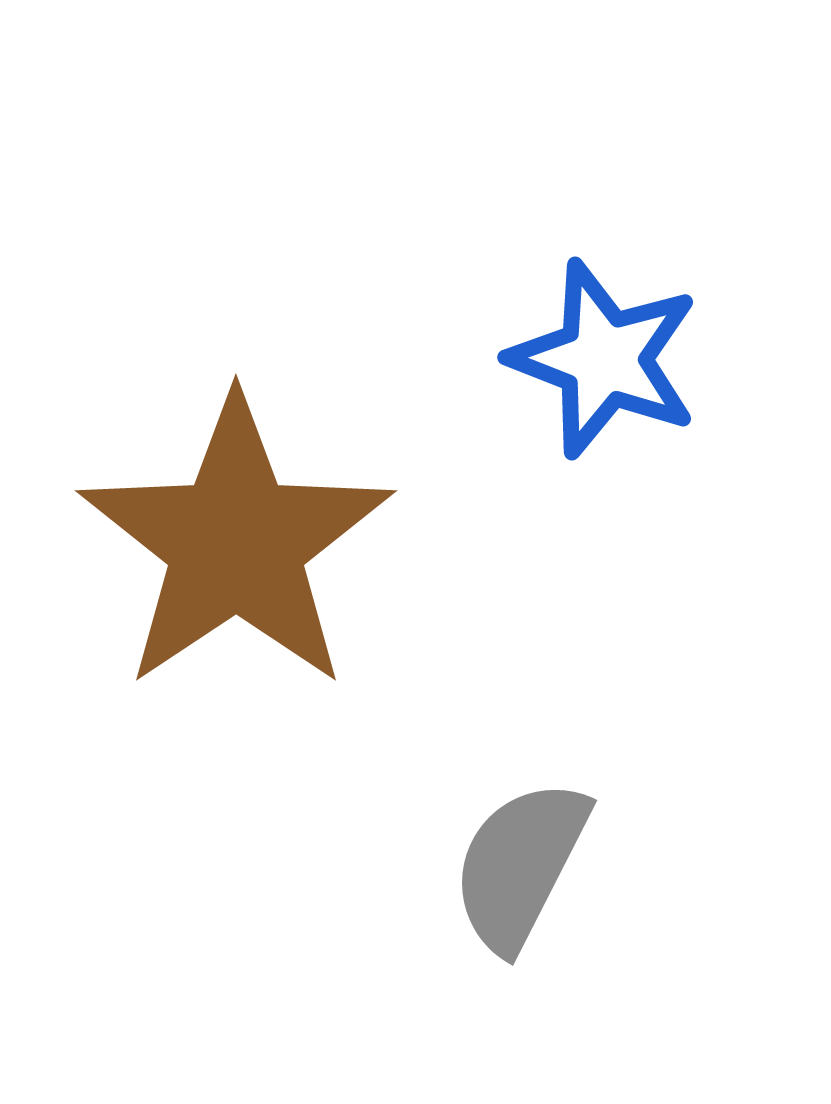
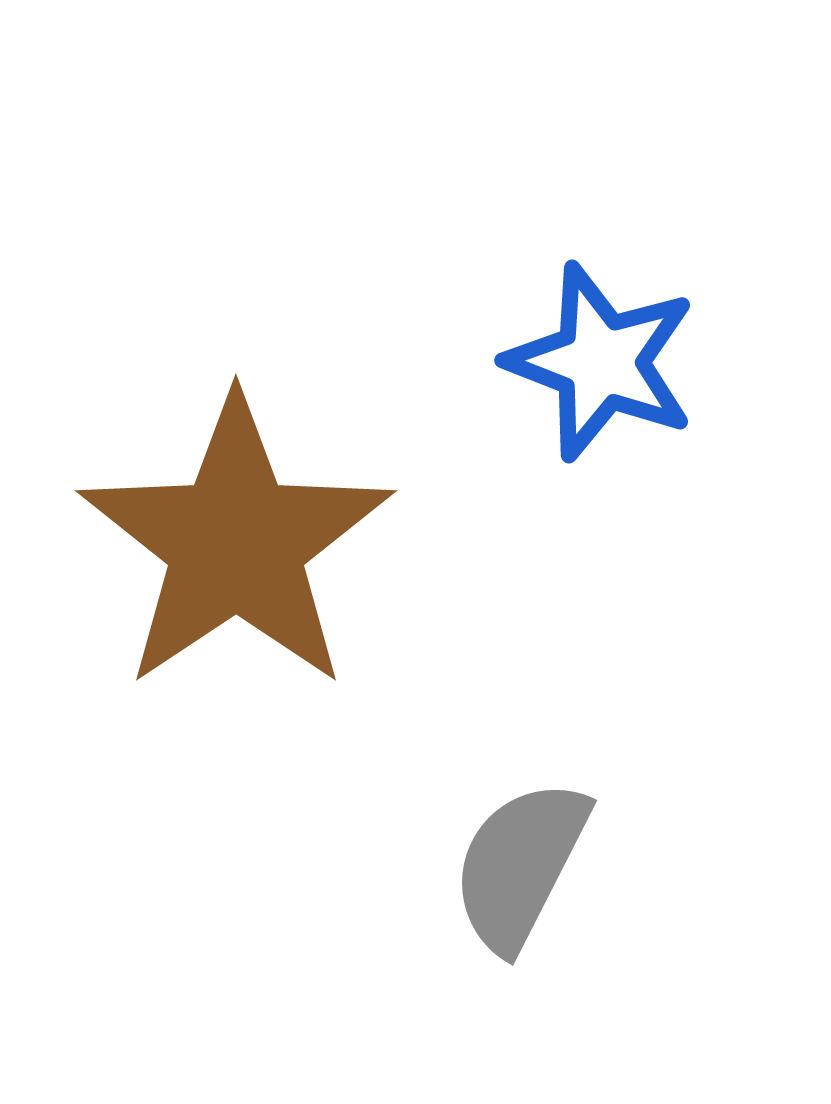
blue star: moved 3 px left, 3 px down
